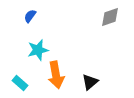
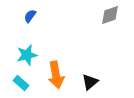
gray diamond: moved 2 px up
cyan star: moved 11 px left, 5 px down
cyan rectangle: moved 1 px right
